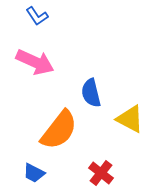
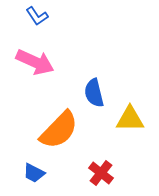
blue semicircle: moved 3 px right
yellow triangle: rotated 28 degrees counterclockwise
orange semicircle: rotated 6 degrees clockwise
